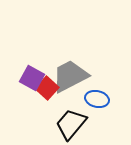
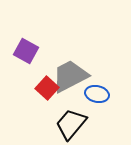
purple square: moved 6 px left, 27 px up
blue ellipse: moved 5 px up
